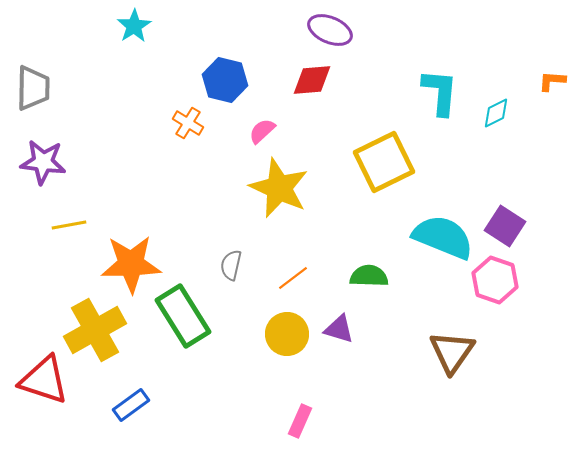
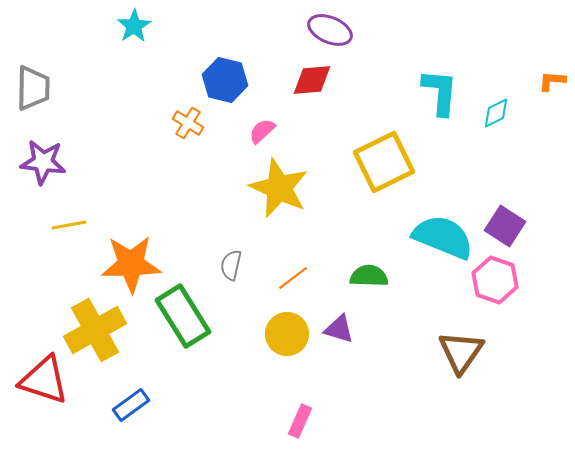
brown triangle: moved 9 px right
